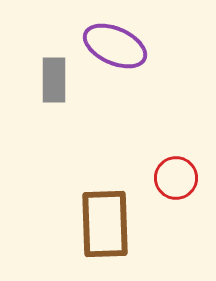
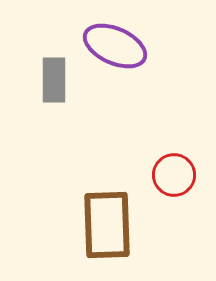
red circle: moved 2 px left, 3 px up
brown rectangle: moved 2 px right, 1 px down
